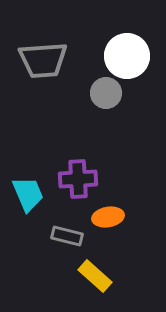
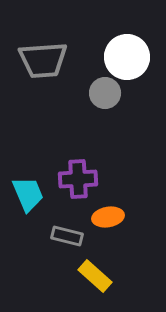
white circle: moved 1 px down
gray circle: moved 1 px left
